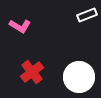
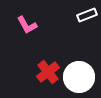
pink L-shape: moved 7 px right, 1 px up; rotated 30 degrees clockwise
red cross: moved 16 px right
